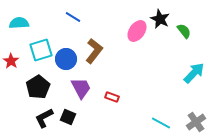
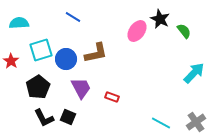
brown L-shape: moved 2 px right, 2 px down; rotated 40 degrees clockwise
black L-shape: rotated 90 degrees counterclockwise
